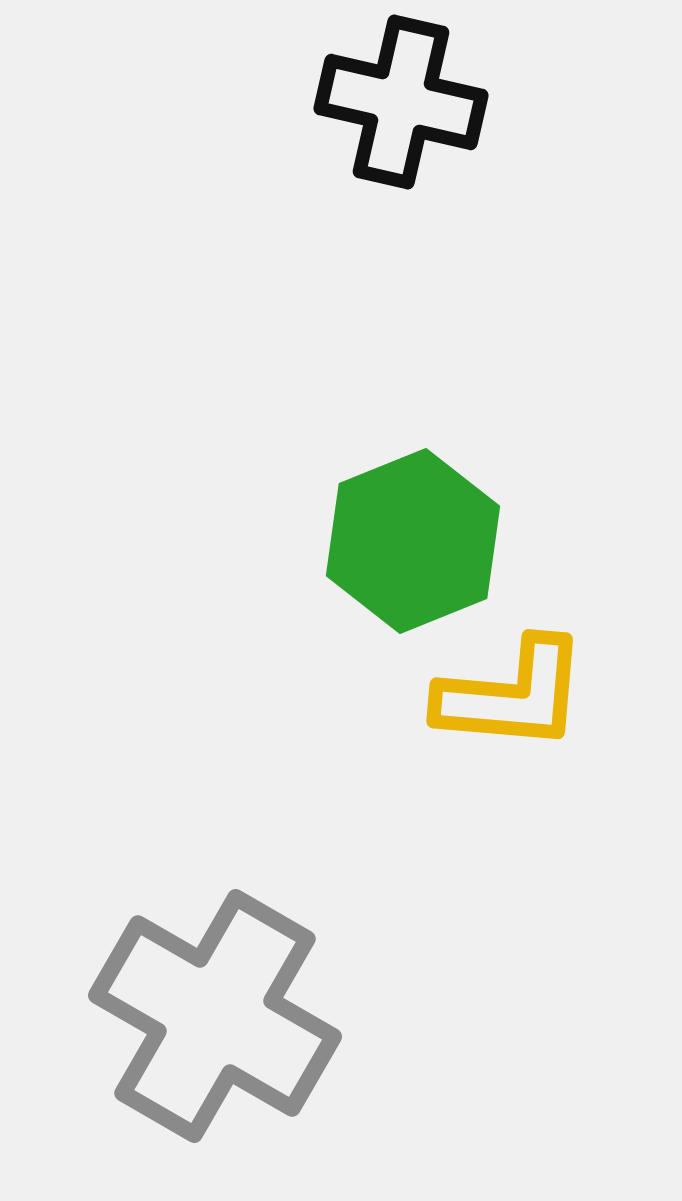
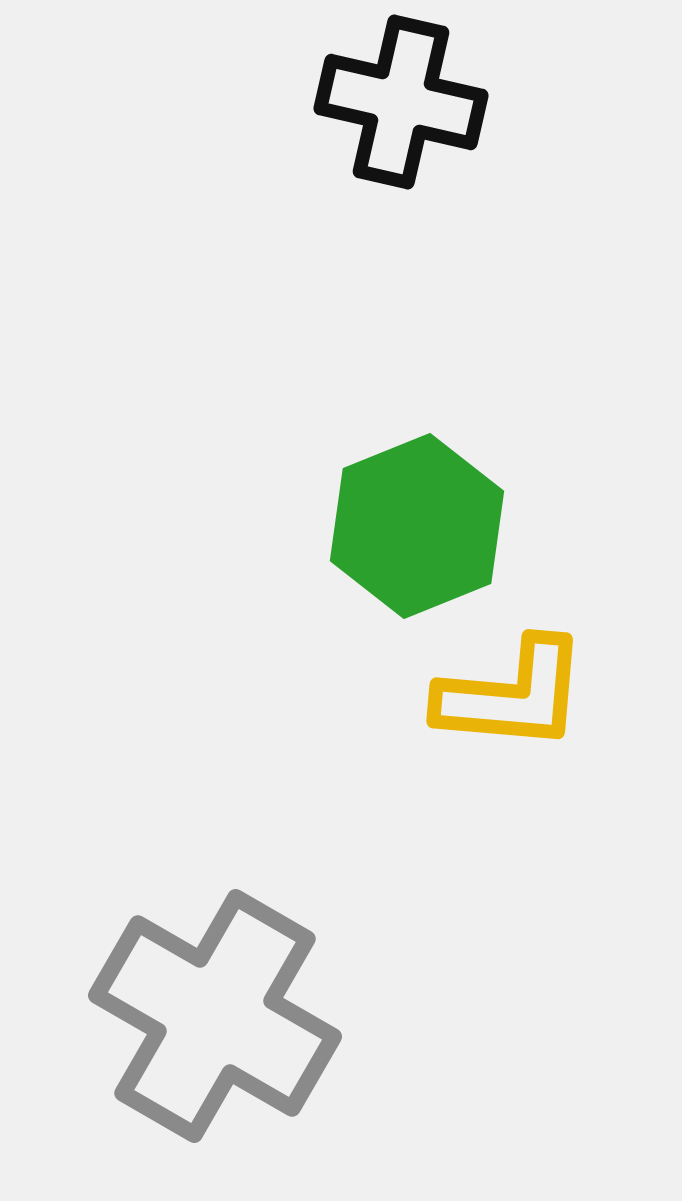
green hexagon: moved 4 px right, 15 px up
